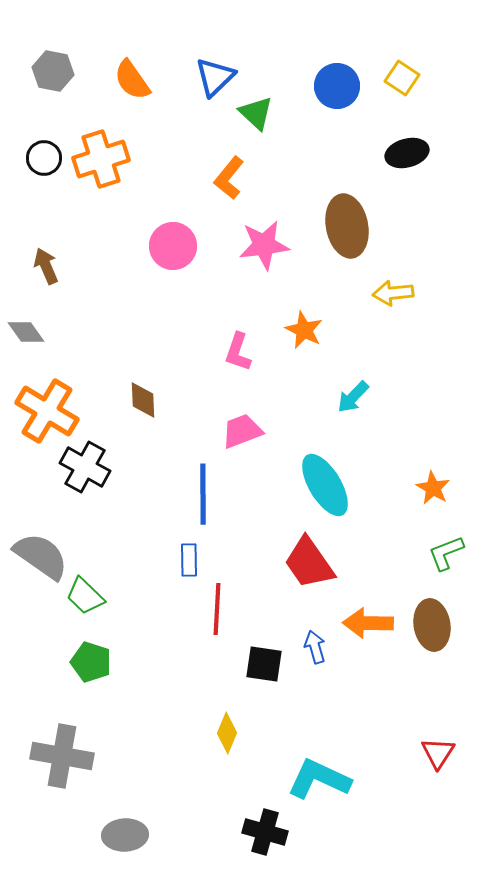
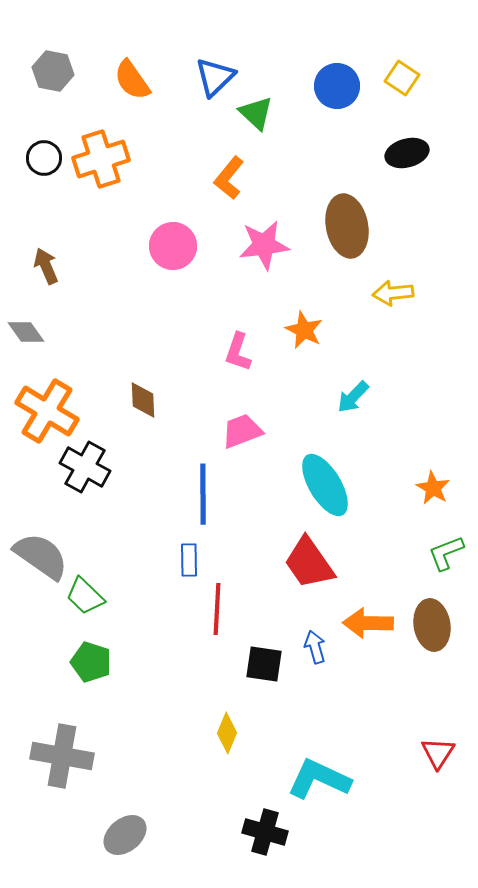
gray ellipse at (125, 835): rotated 36 degrees counterclockwise
